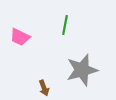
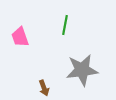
pink trapezoid: rotated 45 degrees clockwise
gray star: rotated 8 degrees clockwise
